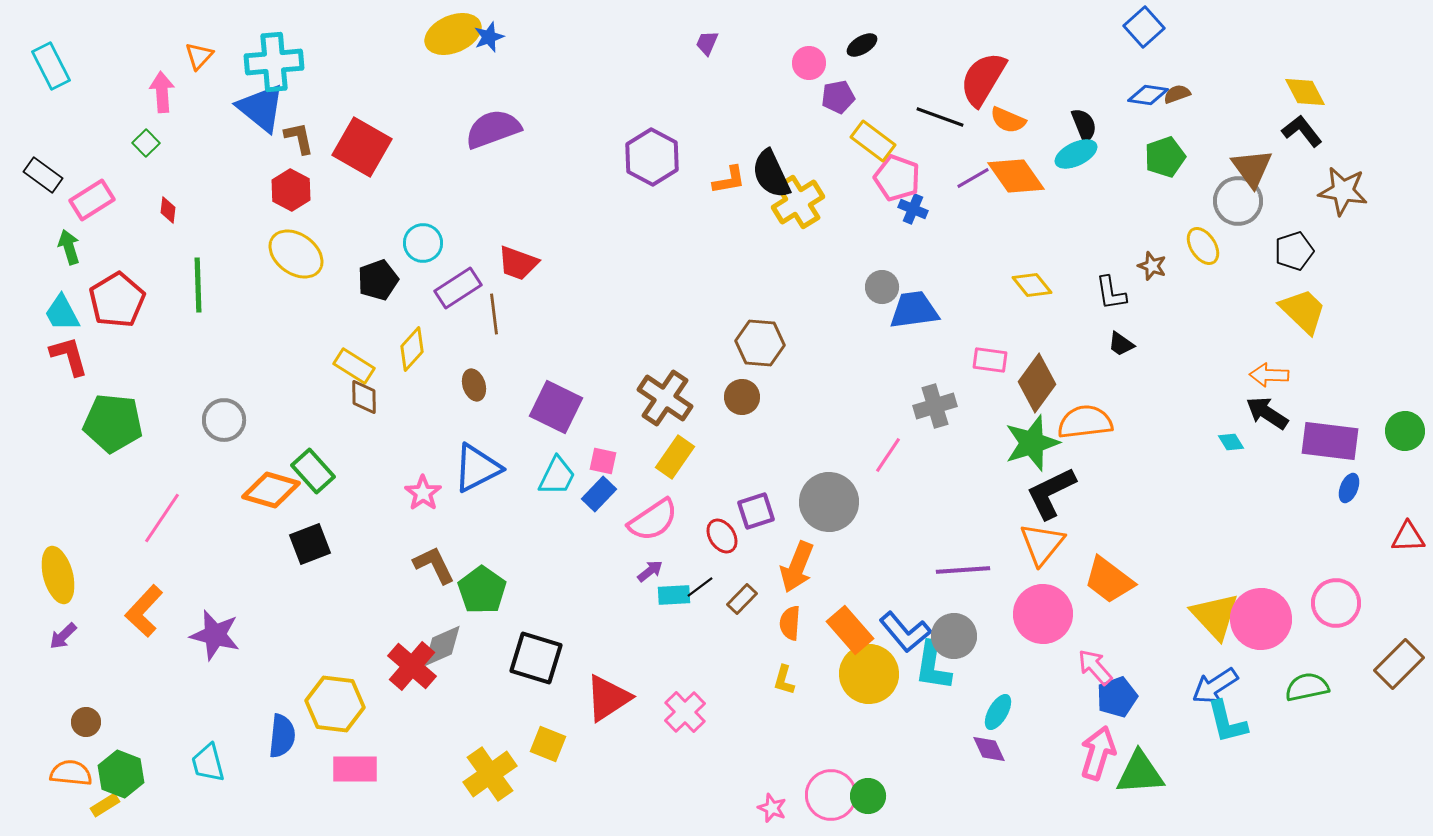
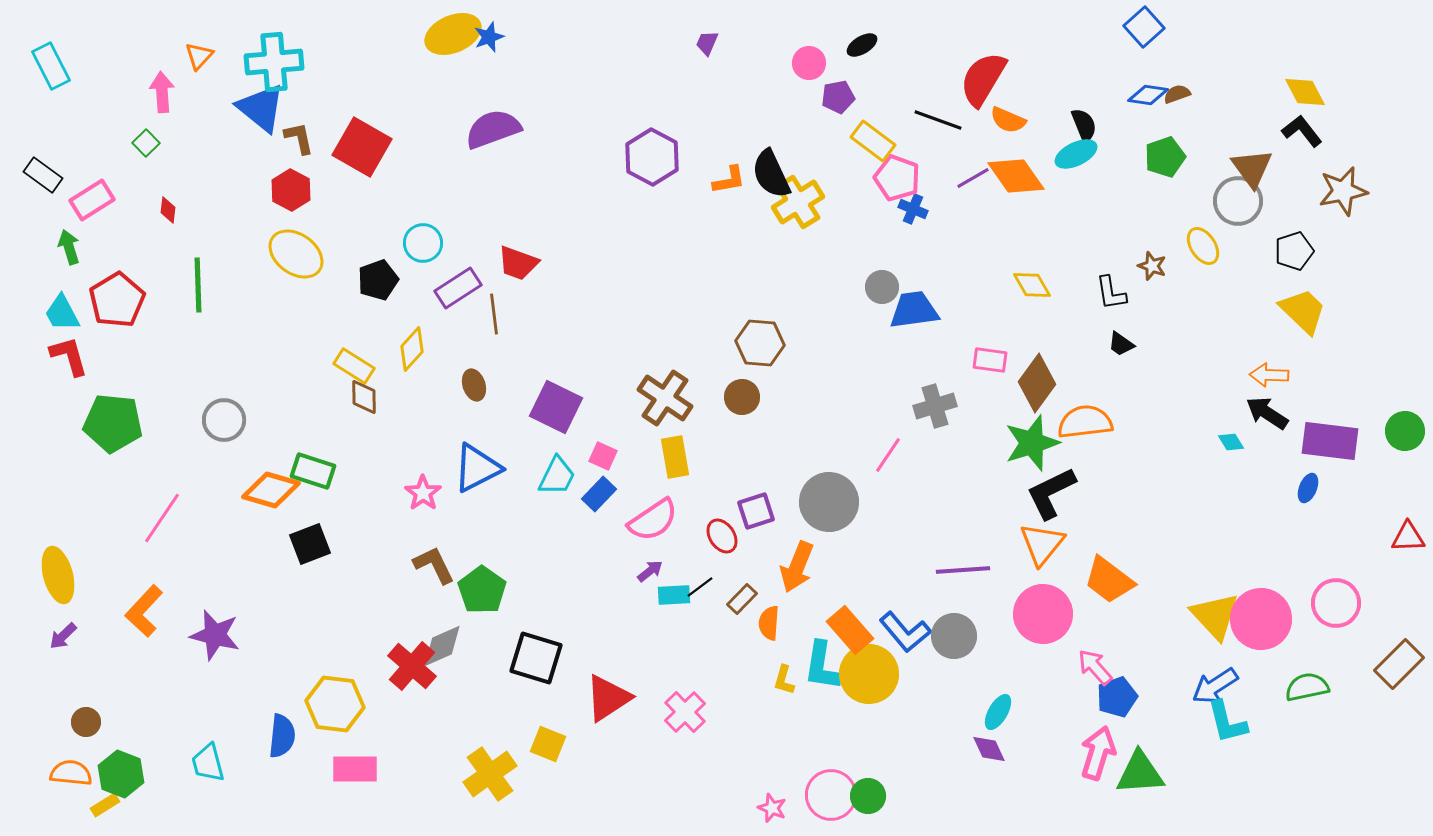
black line at (940, 117): moved 2 px left, 3 px down
brown star at (1343, 191): rotated 21 degrees counterclockwise
yellow diamond at (1032, 285): rotated 9 degrees clockwise
yellow rectangle at (675, 457): rotated 45 degrees counterclockwise
pink square at (603, 461): moved 5 px up; rotated 12 degrees clockwise
green rectangle at (313, 471): rotated 30 degrees counterclockwise
blue ellipse at (1349, 488): moved 41 px left
orange semicircle at (790, 623): moved 21 px left
cyan L-shape at (933, 666): moved 111 px left
